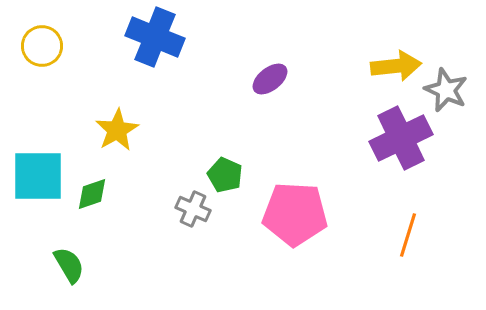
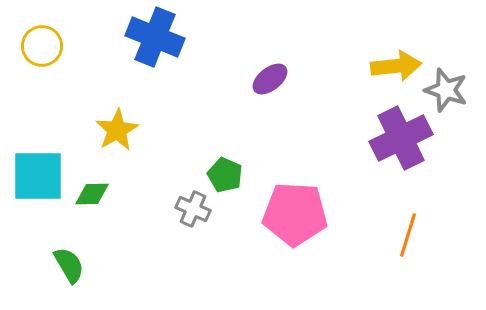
gray star: rotated 6 degrees counterclockwise
green diamond: rotated 18 degrees clockwise
